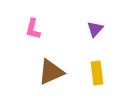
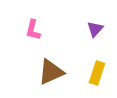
pink L-shape: moved 1 px down
yellow rectangle: rotated 25 degrees clockwise
